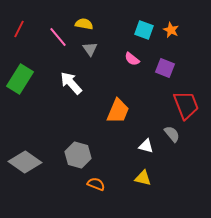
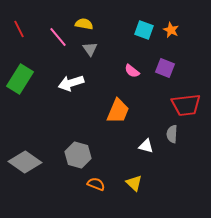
red line: rotated 54 degrees counterclockwise
pink semicircle: moved 12 px down
white arrow: rotated 65 degrees counterclockwise
red trapezoid: rotated 104 degrees clockwise
gray semicircle: rotated 138 degrees counterclockwise
yellow triangle: moved 9 px left, 5 px down; rotated 30 degrees clockwise
